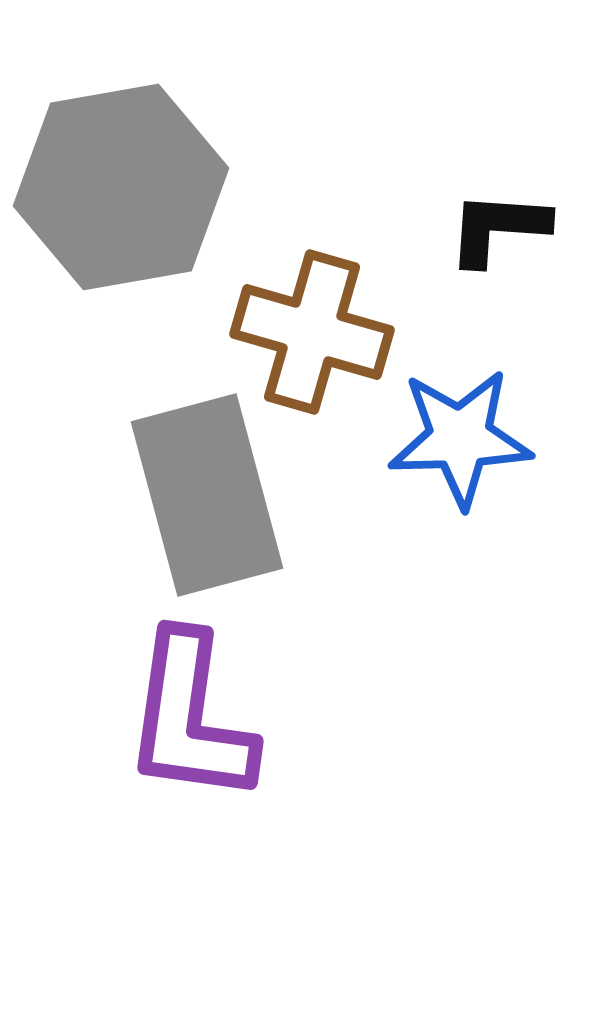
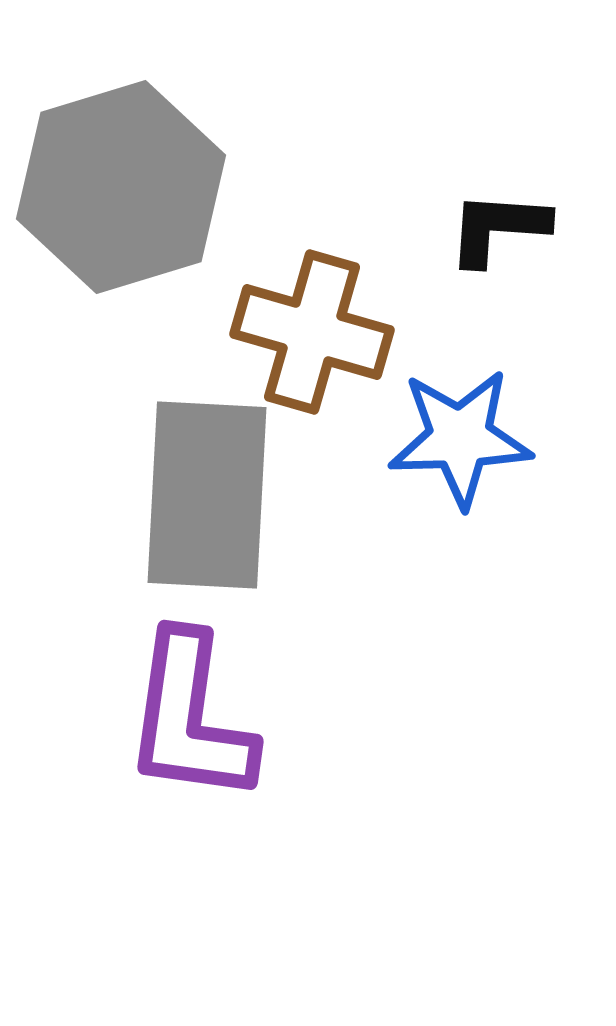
gray hexagon: rotated 7 degrees counterclockwise
gray rectangle: rotated 18 degrees clockwise
